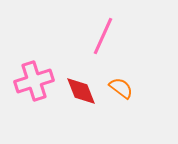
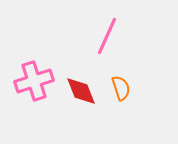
pink line: moved 4 px right
orange semicircle: rotated 35 degrees clockwise
